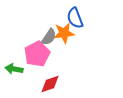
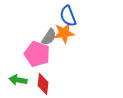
blue semicircle: moved 7 px left, 2 px up
pink pentagon: rotated 25 degrees counterclockwise
green arrow: moved 4 px right, 11 px down
red diamond: moved 7 px left; rotated 65 degrees counterclockwise
